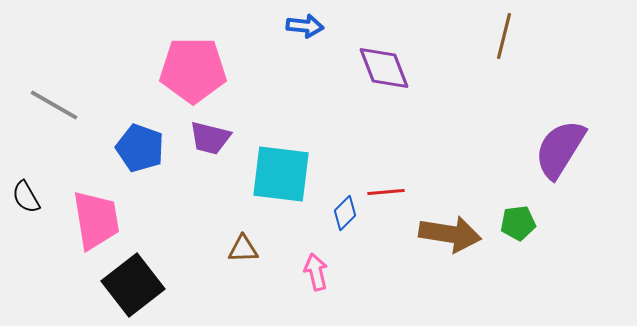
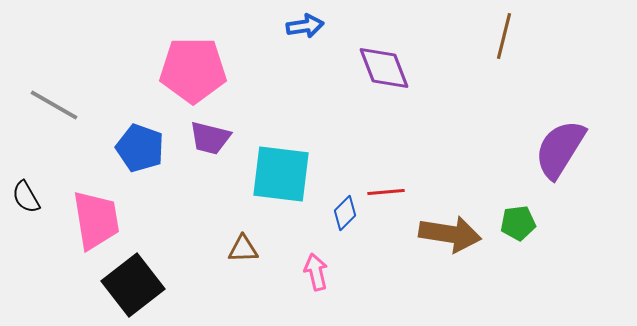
blue arrow: rotated 15 degrees counterclockwise
